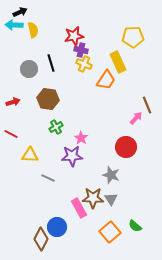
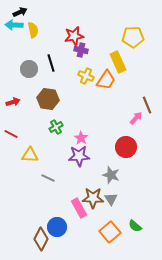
yellow cross: moved 2 px right, 12 px down
purple star: moved 7 px right
